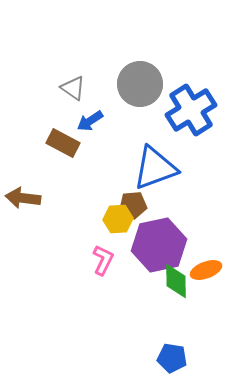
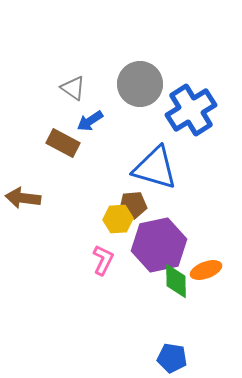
blue triangle: rotated 36 degrees clockwise
